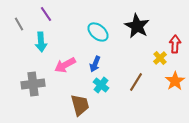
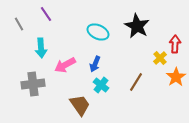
cyan ellipse: rotated 15 degrees counterclockwise
cyan arrow: moved 6 px down
orange star: moved 1 px right, 4 px up
brown trapezoid: rotated 20 degrees counterclockwise
